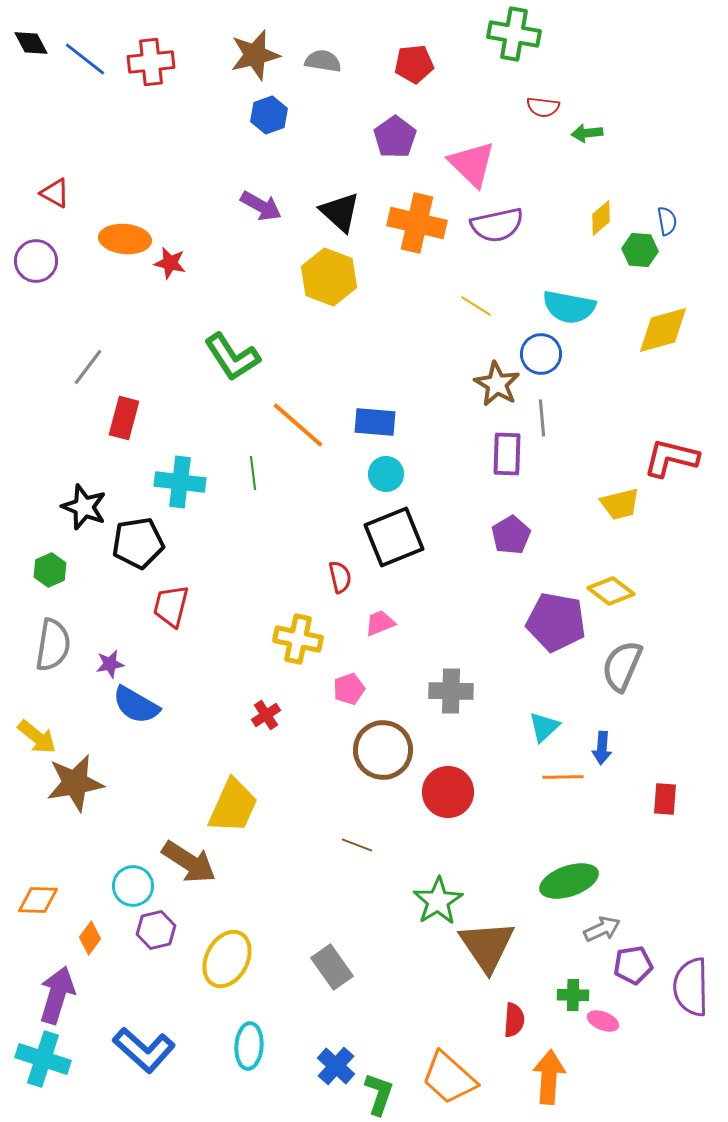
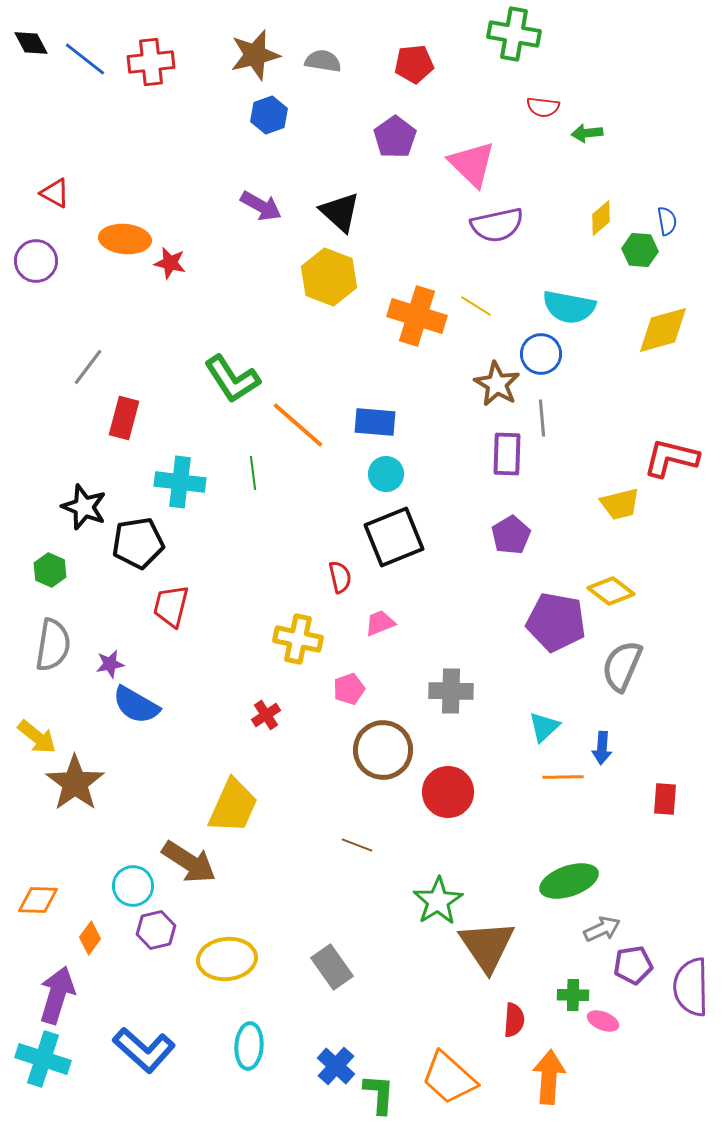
orange cross at (417, 223): moved 93 px down; rotated 4 degrees clockwise
green L-shape at (232, 357): moved 22 px down
green hexagon at (50, 570): rotated 12 degrees counterclockwise
brown star at (75, 783): rotated 26 degrees counterclockwise
yellow ellipse at (227, 959): rotated 56 degrees clockwise
green L-shape at (379, 1094): rotated 15 degrees counterclockwise
